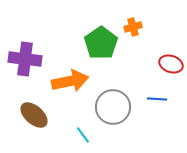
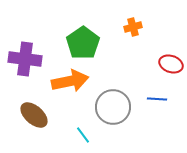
green pentagon: moved 18 px left
